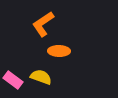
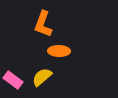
orange L-shape: rotated 36 degrees counterclockwise
yellow semicircle: moved 1 px right; rotated 60 degrees counterclockwise
